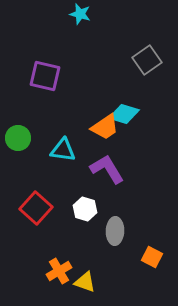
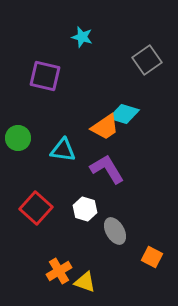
cyan star: moved 2 px right, 23 px down
gray ellipse: rotated 32 degrees counterclockwise
